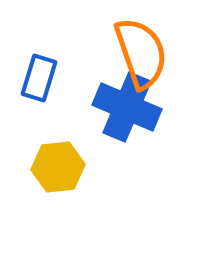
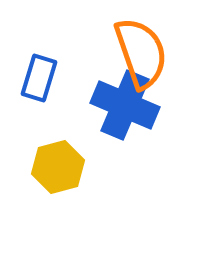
blue cross: moved 2 px left, 2 px up
yellow hexagon: rotated 9 degrees counterclockwise
